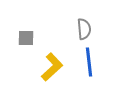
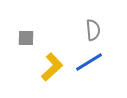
gray semicircle: moved 9 px right, 1 px down
blue line: rotated 64 degrees clockwise
